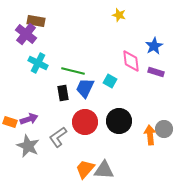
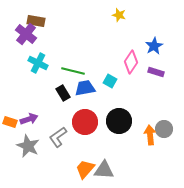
pink diamond: moved 1 px down; rotated 40 degrees clockwise
blue trapezoid: rotated 55 degrees clockwise
black rectangle: rotated 21 degrees counterclockwise
